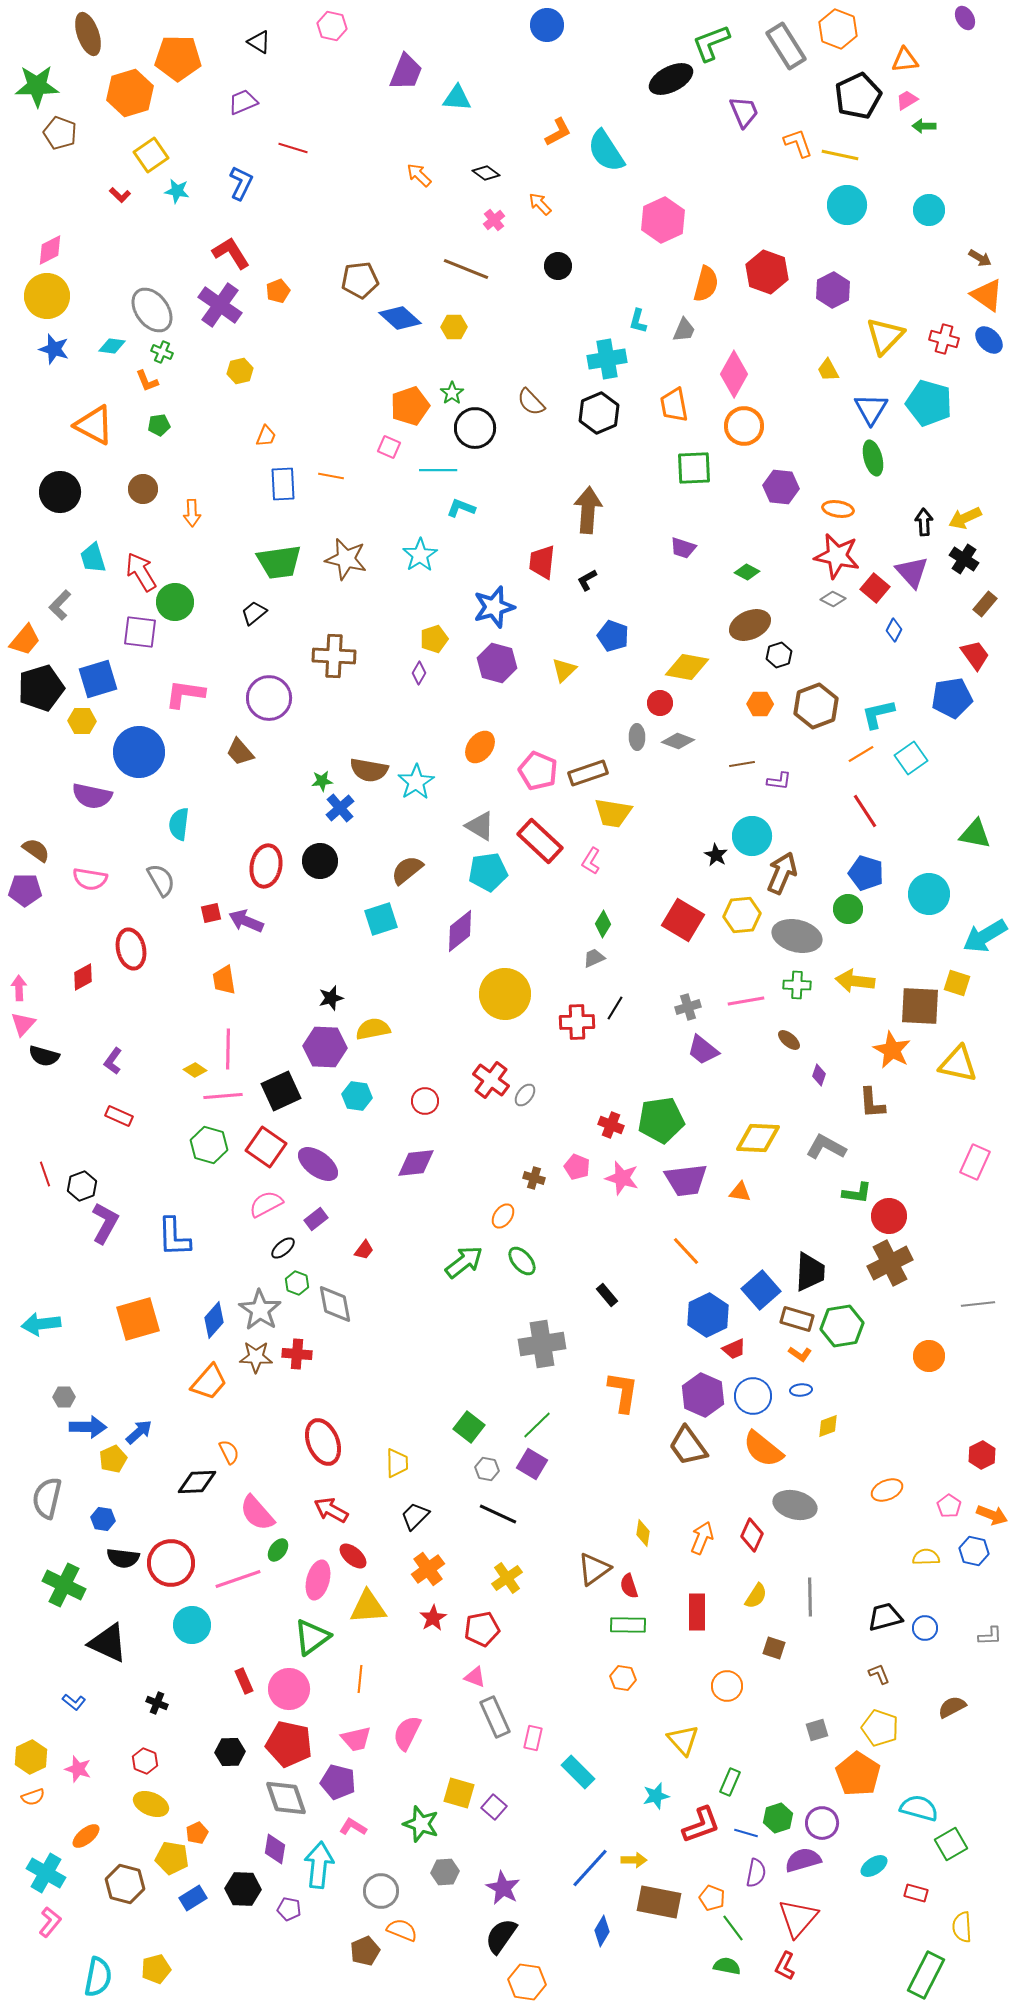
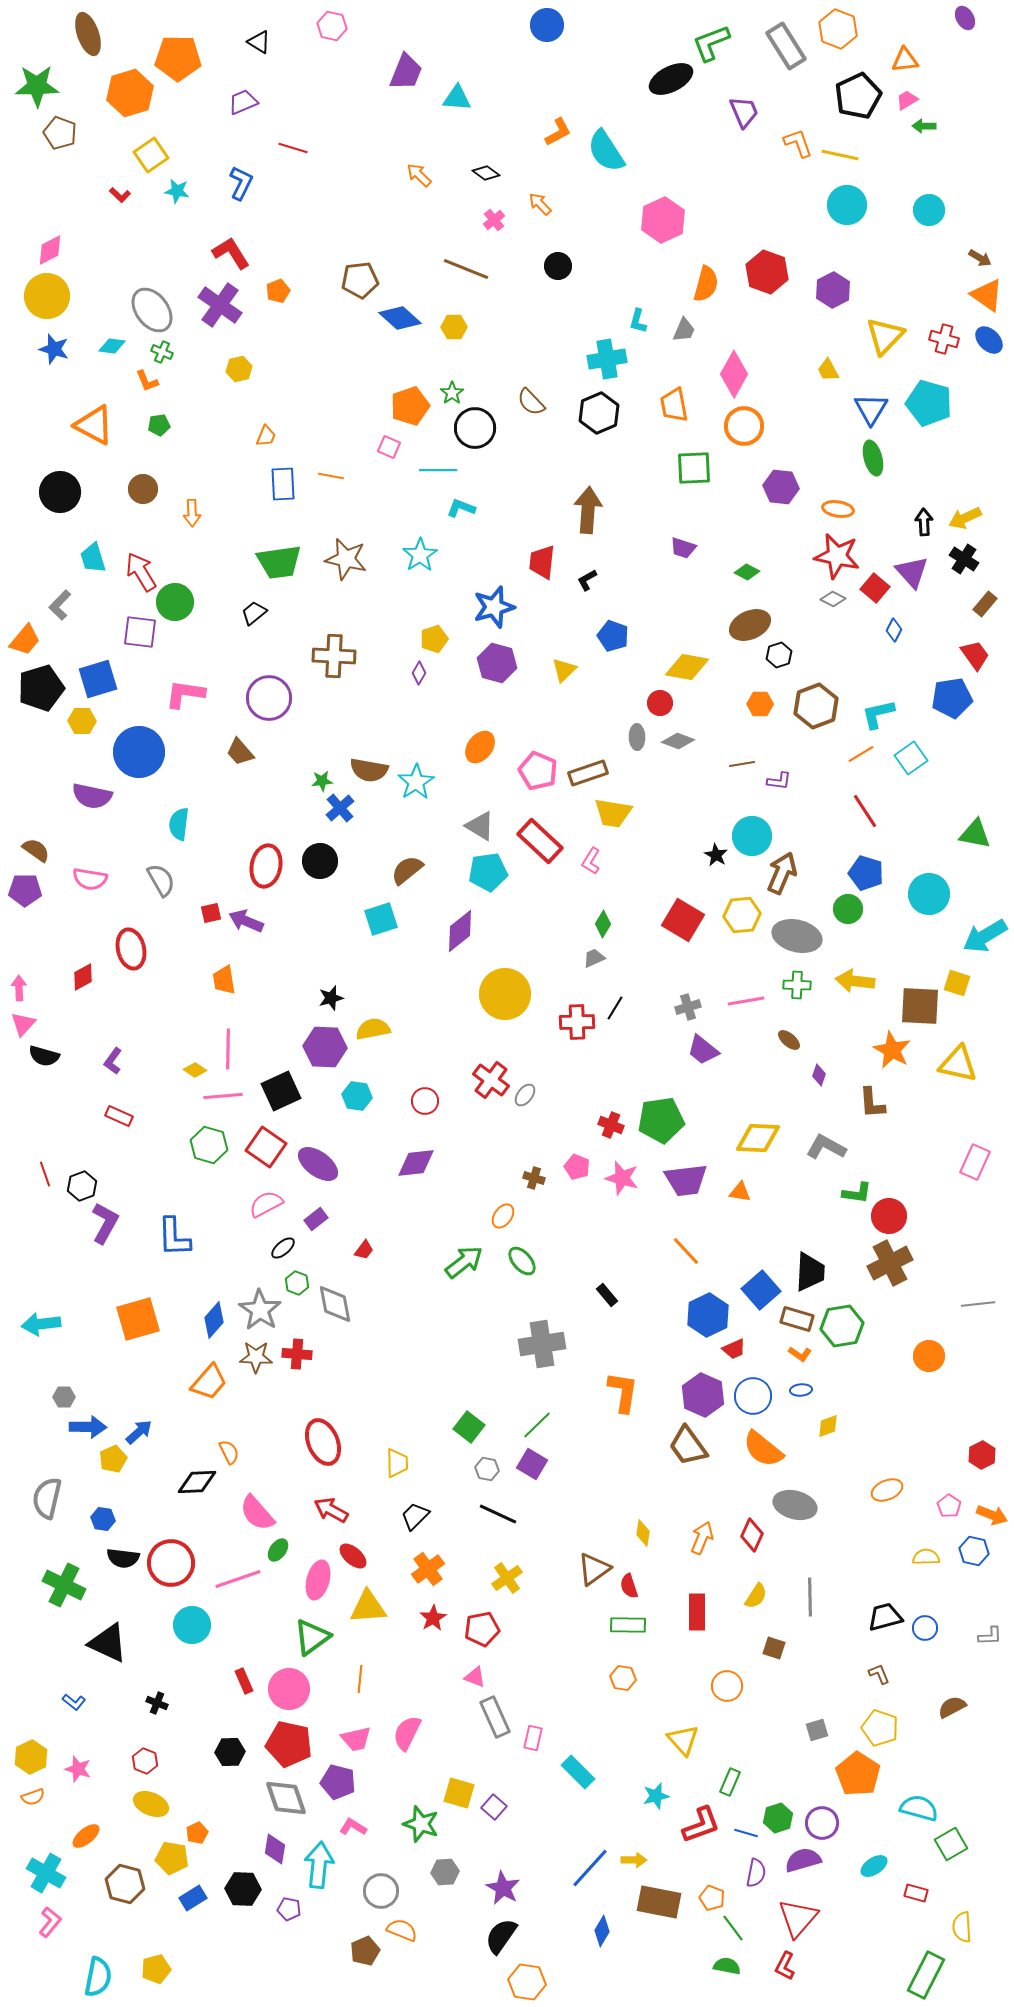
yellow hexagon at (240, 371): moved 1 px left, 2 px up
